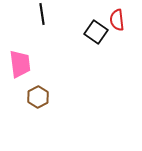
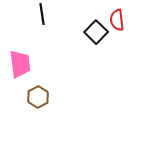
black square: rotated 10 degrees clockwise
